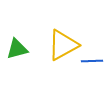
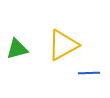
blue line: moved 3 px left, 12 px down
